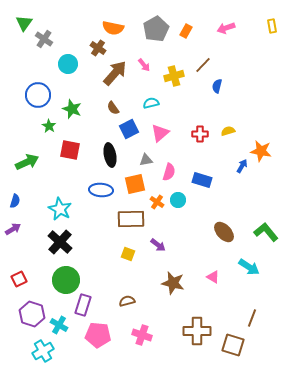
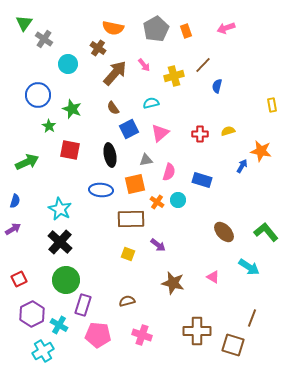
yellow rectangle at (272, 26): moved 79 px down
orange rectangle at (186, 31): rotated 48 degrees counterclockwise
purple hexagon at (32, 314): rotated 15 degrees clockwise
